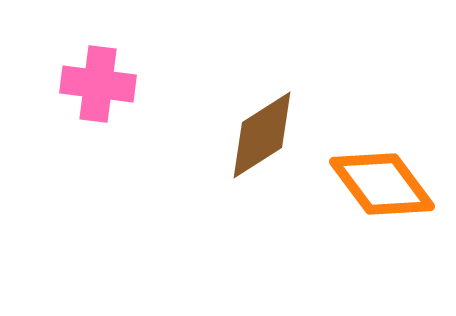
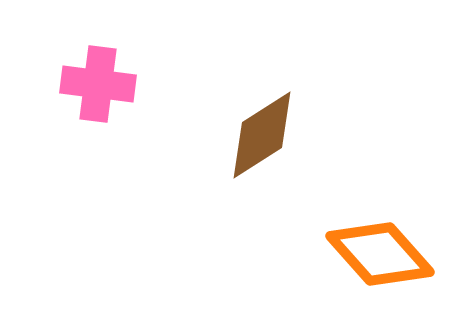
orange diamond: moved 2 px left, 70 px down; rotated 5 degrees counterclockwise
